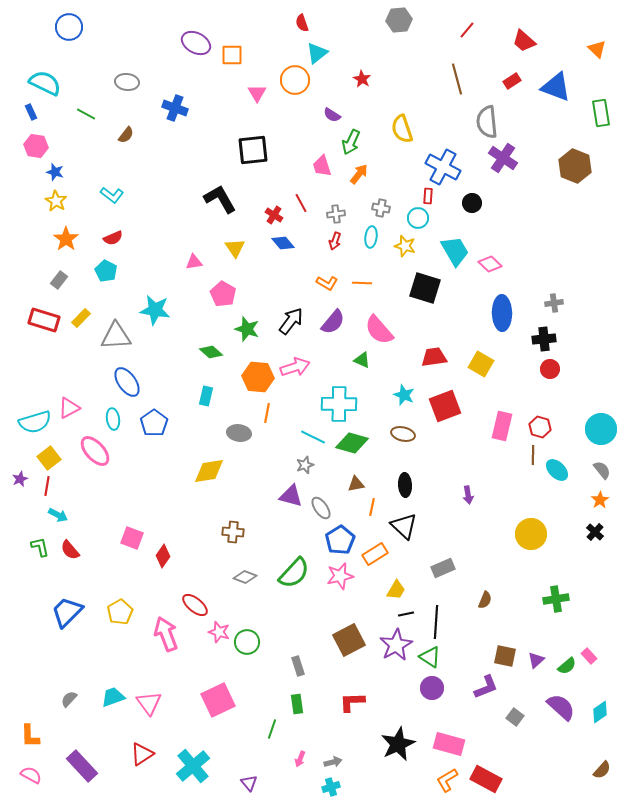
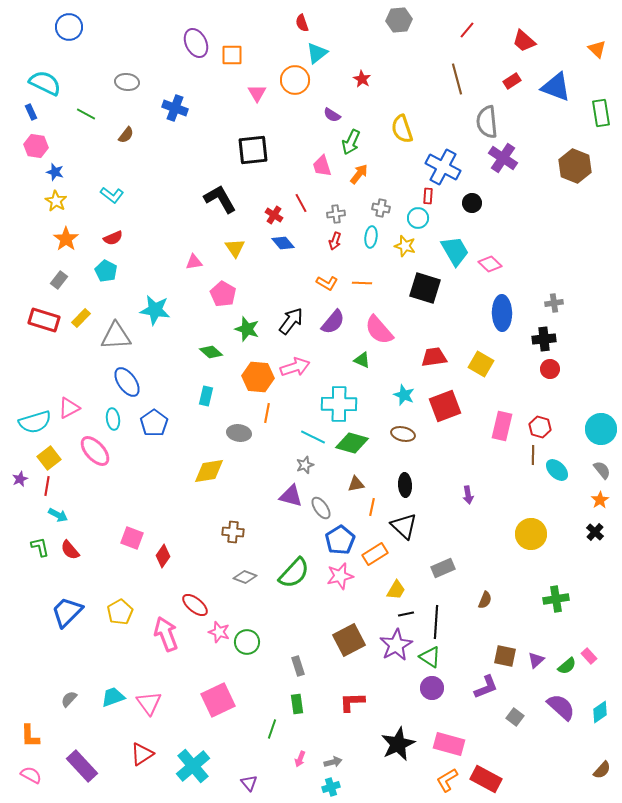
purple ellipse at (196, 43): rotated 36 degrees clockwise
